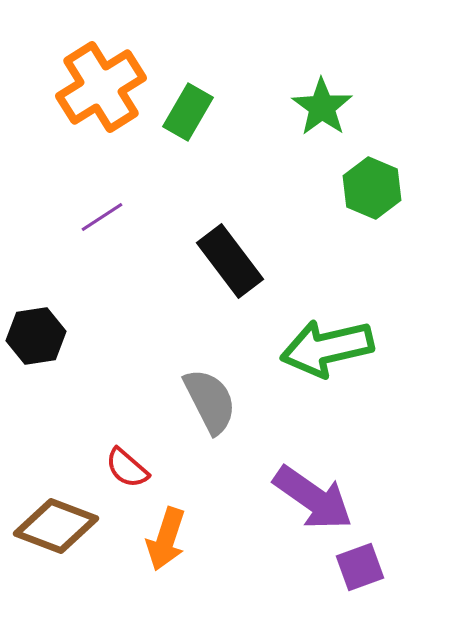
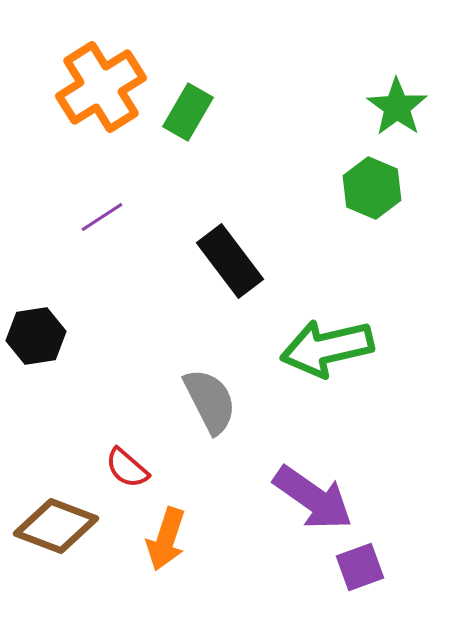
green star: moved 75 px right
